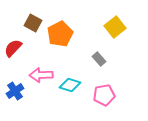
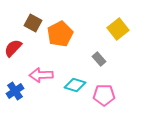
yellow square: moved 3 px right, 2 px down
cyan diamond: moved 5 px right
pink pentagon: rotated 10 degrees clockwise
